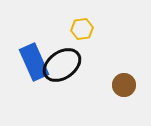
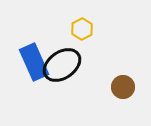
yellow hexagon: rotated 20 degrees counterclockwise
brown circle: moved 1 px left, 2 px down
